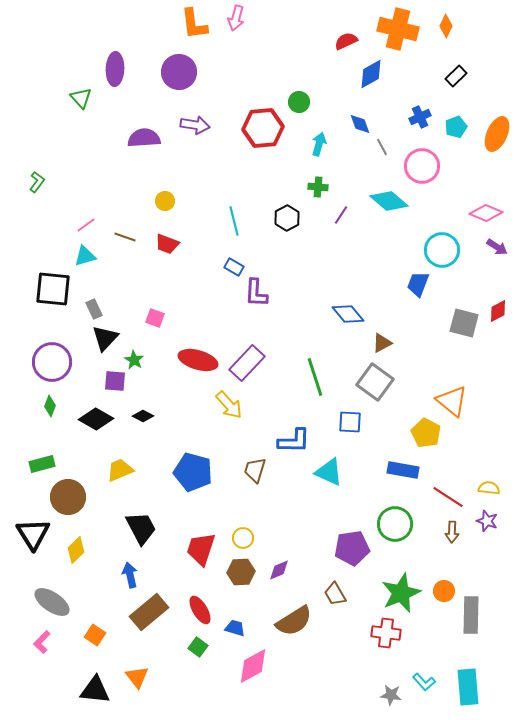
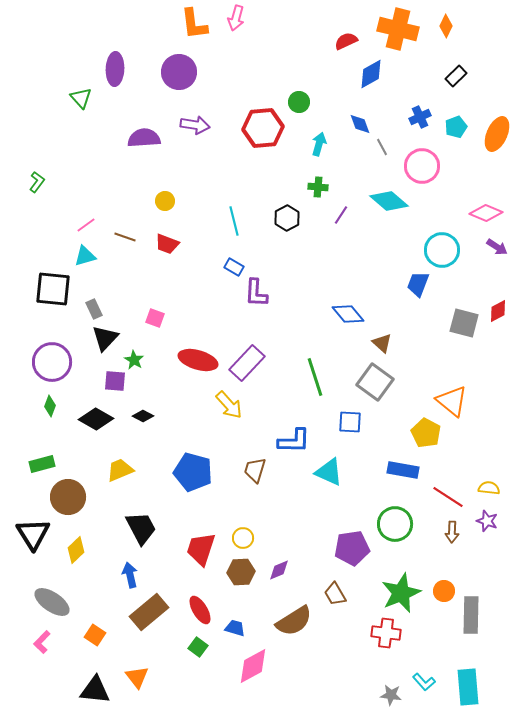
brown triangle at (382, 343): rotated 50 degrees counterclockwise
